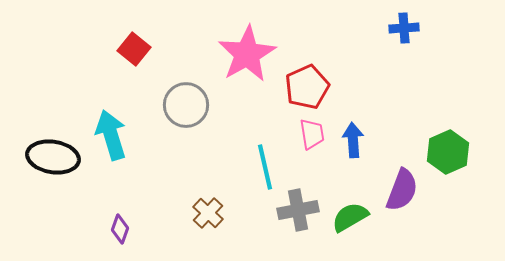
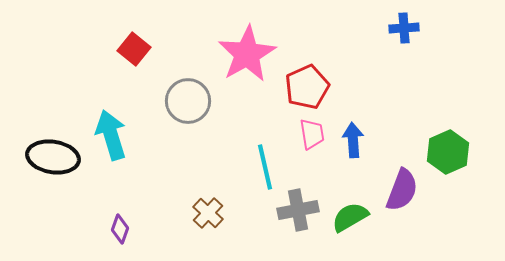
gray circle: moved 2 px right, 4 px up
